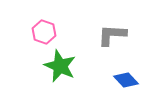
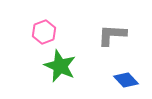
pink hexagon: rotated 20 degrees clockwise
